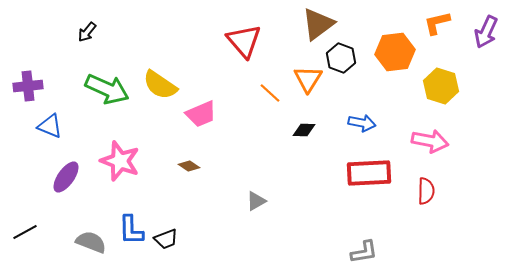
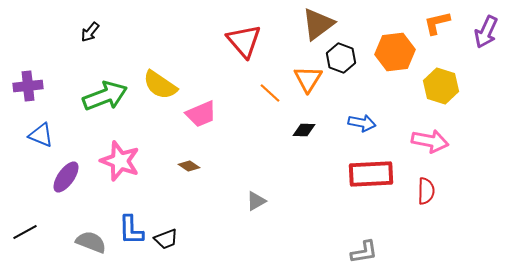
black arrow: moved 3 px right
green arrow: moved 2 px left, 7 px down; rotated 45 degrees counterclockwise
blue triangle: moved 9 px left, 9 px down
red rectangle: moved 2 px right, 1 px down
